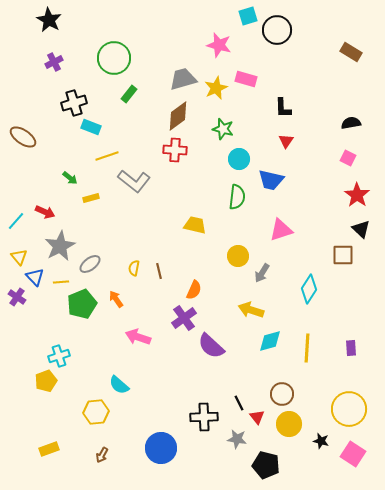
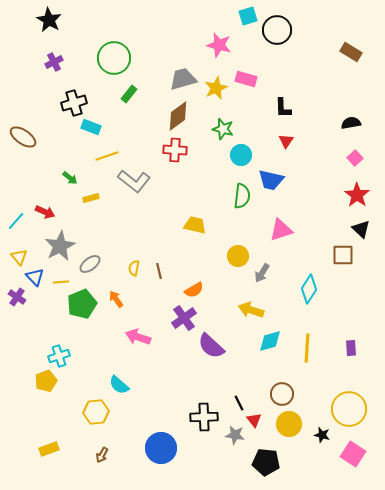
pink square at (348, 158): moved 7 px right; rotated 21 degrees clockwise
cyan circle at (239, 159): moved 2 px right, 4 px up
green semicircle at (237, 197): moved 5 px right, 1 px up
orange semicircle at (194, 290): rotated 36 degrees clockwise
red triangle at (257, 417): moved 3 px left, 3 px down
gray star at (237, 439): moved 2 px left, 4 px up
black star at (321, 441): moved 1 px right, 6 px up
black pentagon at (266, 465): moved 3 px up; rotated 8 degrees counterclockwise
